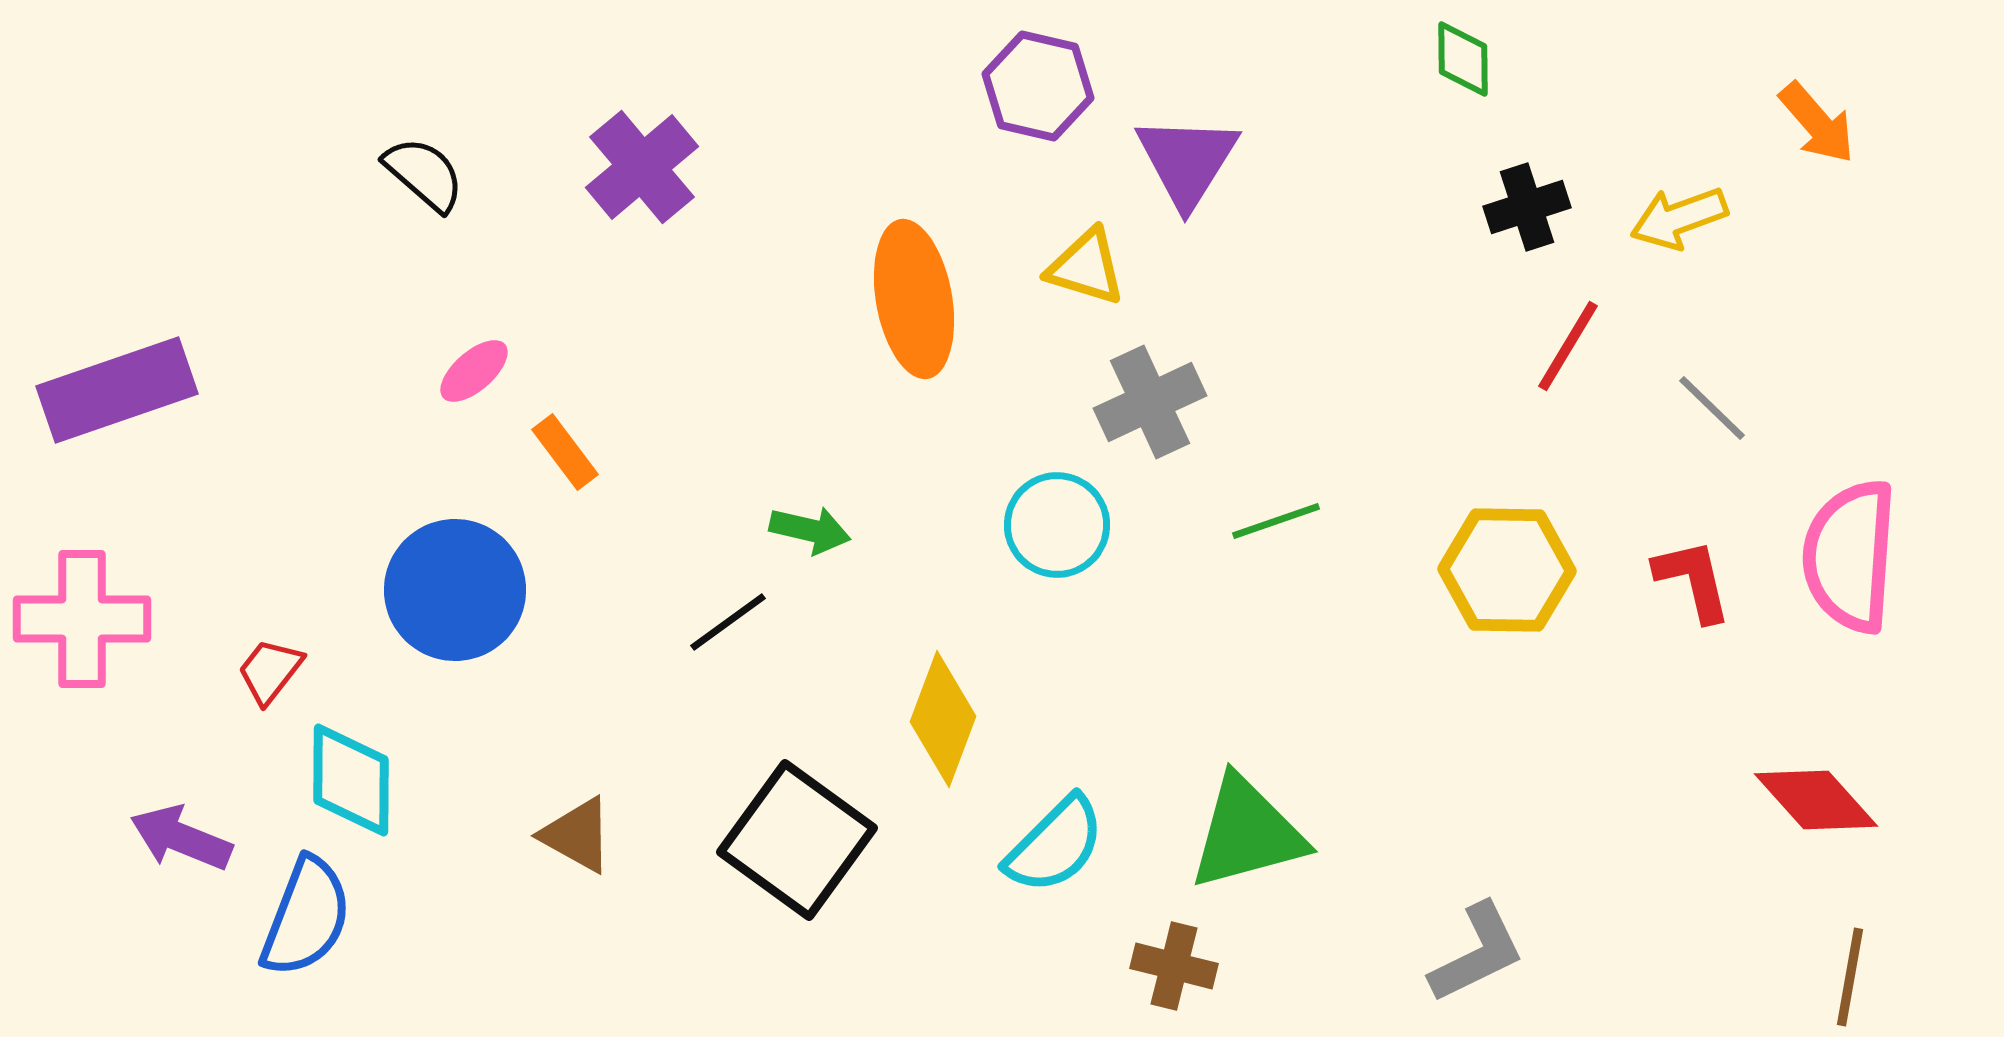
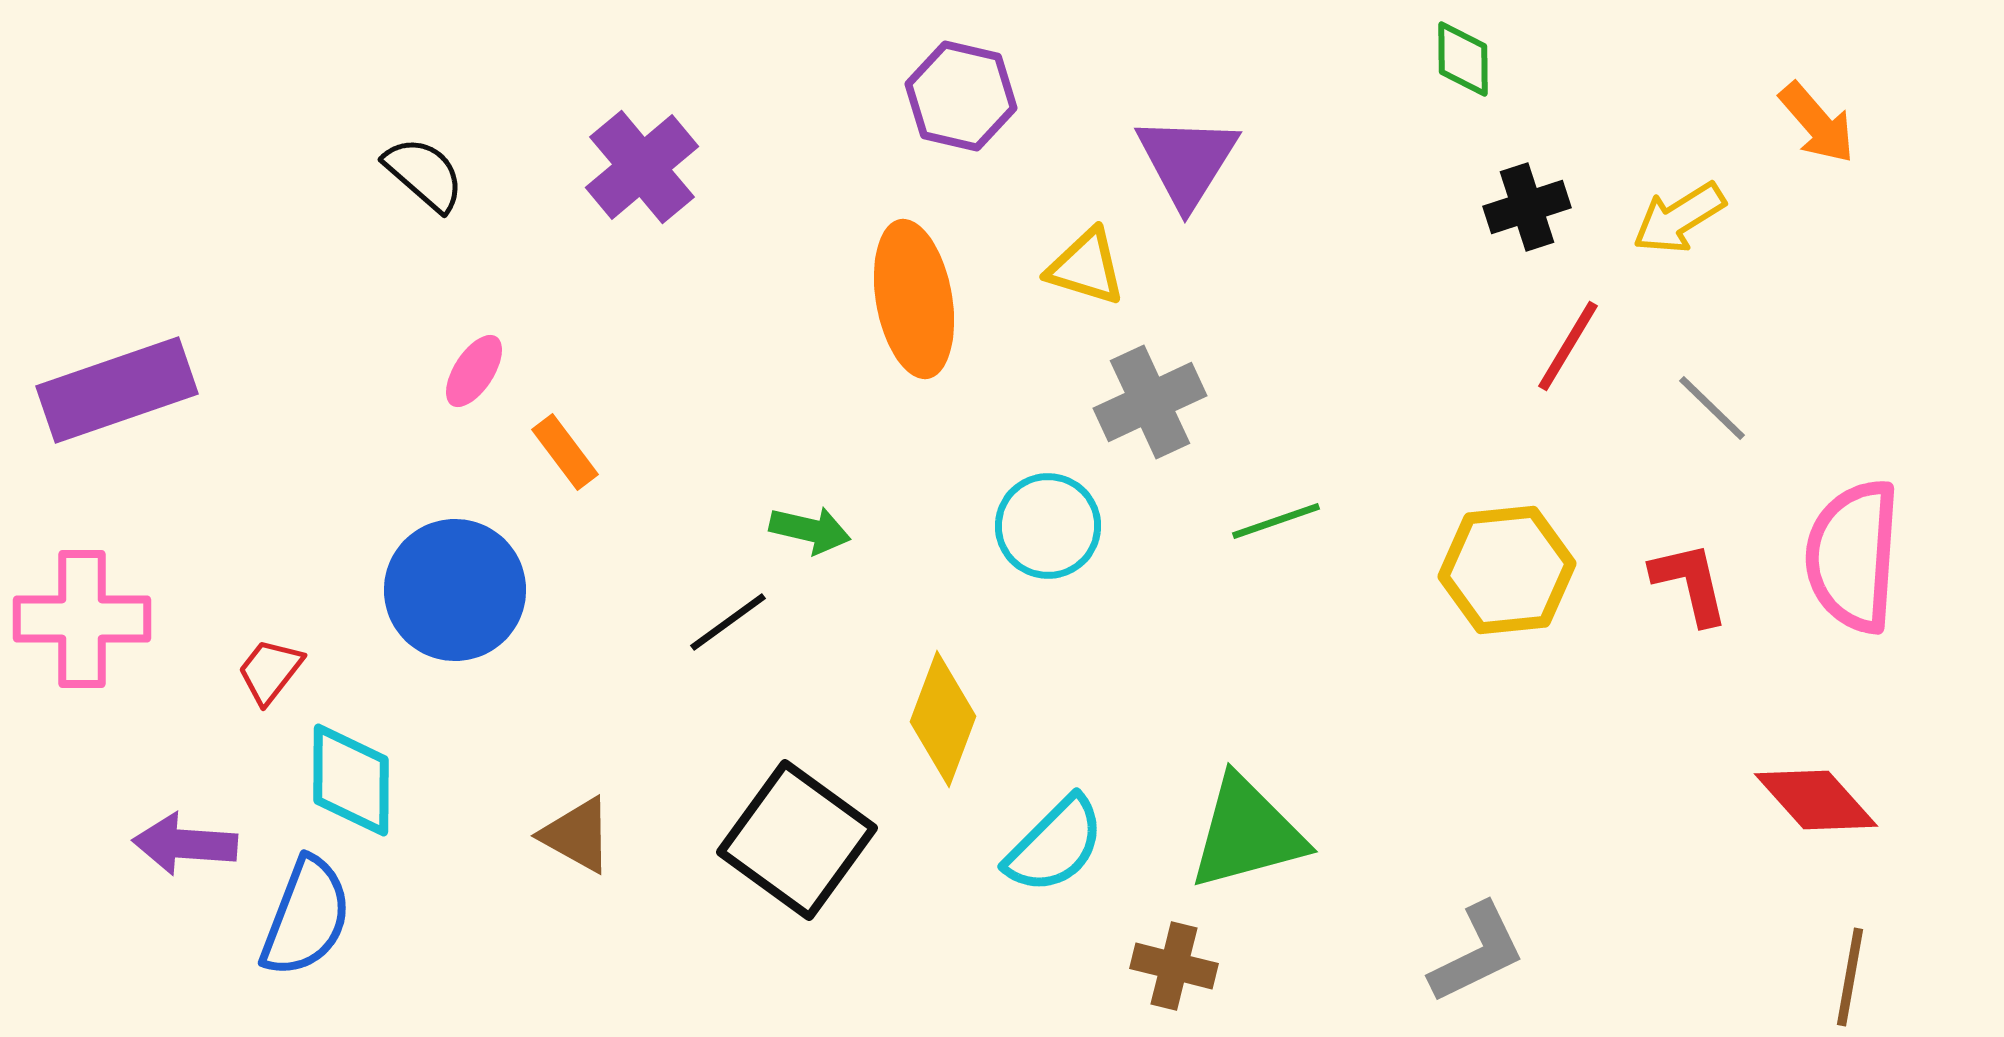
purple hexagon: moved 77 px left, 10 px down
yellow arrow: rotated 12 degrees counterclockwise
pink ellipse: rotated 16 degrees counterclockwise
cyan circle: moved 9 px left, 1 px down
pink semicircle: moved 3 px right
yellow hexagon: rotated 7 degrees counterclockwise
red L-shape: moved 3 px left, 3 px down
purple arrow: moved 4 px right, 6 px down; rotated 18 degrees counterclockwise
